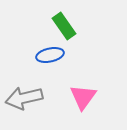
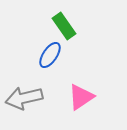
blue ellipse: rotated 44 degrees counterclockwise
pink triangle: moved 2 px left; rotated 20 degrees clockwise
